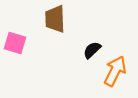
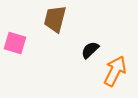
brown trapezoid: rotated 16 degrees clockwise
black semicircle: moved 2 px left
